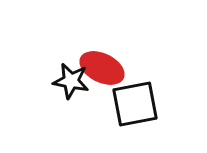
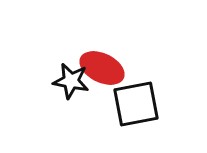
black square: moved 1 px right
